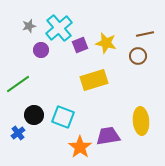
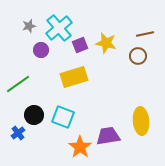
yellow rectangle: moved 20 px left, 3 px up
